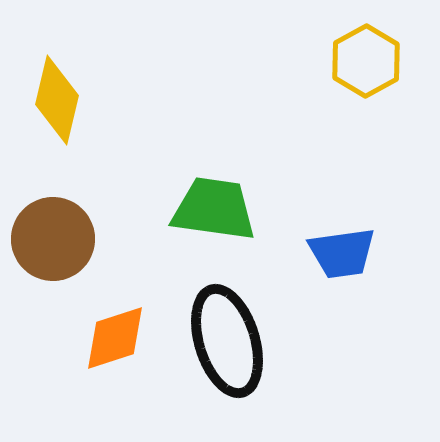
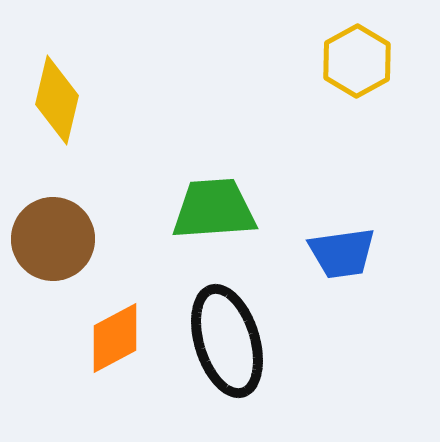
yellow hexagon: moved 9 px left
green trapezoid: rotated 12 degrees counterclockwise
orange diamond: rotated 10 degrees counterclockwise
